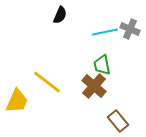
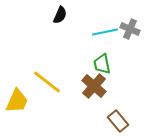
green trapezoid: moved 1 px up
